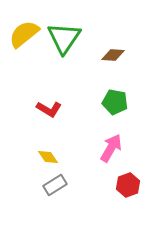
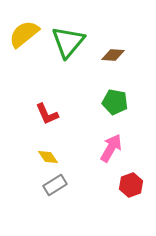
green triangle: moved 4 px right, 4 px down; rotated 6 degrees clockwise
red L-shape: moved 2 px left, 5 px down; rotated 35 degrees clockwise
red hexagon: moved 3 px right
